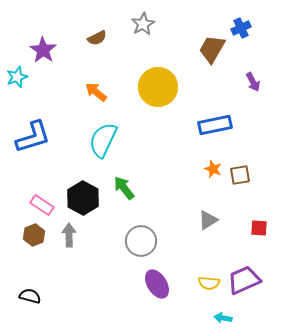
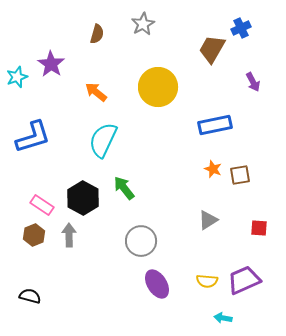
brown semicircle: moved 4 px up; rotated 48 degrees counterclockwise
purple star: moved 8 px right, 14 px down
yellow semicircle: moved 2 px left, 2 px up
